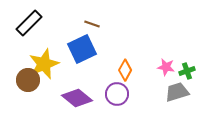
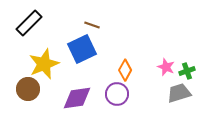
brown line: moved 1 px down
pink star: rotated 12 degrees clockwise
brown circle: moved 9 px down
gray trapezoid: moved 2 px right, 1 px down
purple diamond: rotated 48 degrees counterclockwise
